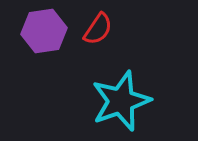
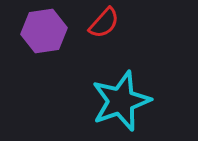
red semicircle: moved 6 px right, 6 px up; rotated 8 degrees clockwise
